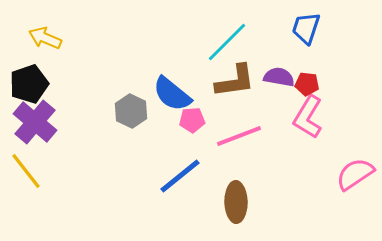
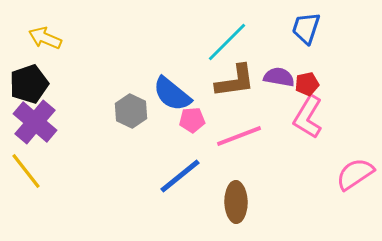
red pentagon: rotated 20 degrees counterclockwise
